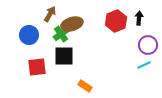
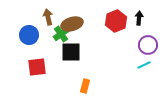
brown arrow: moved 2 px left, 3 px down; rotated 42 degrees counterclockwise
black square: moved 7 px right, 4 px up
orange rectangle: rotated 72 degrees clockwise
